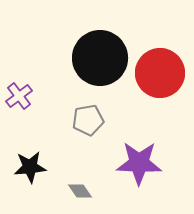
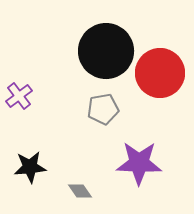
black circle: moved 6 px right, 7 px up
gray pentagon: moved 15 px right, 11 px up
